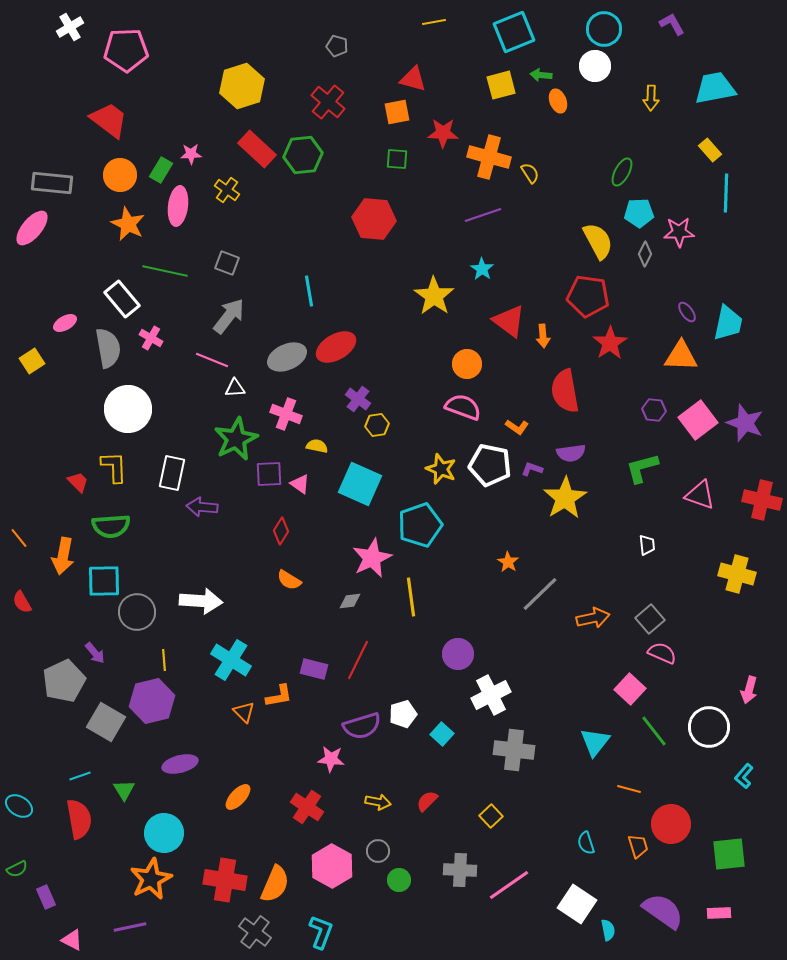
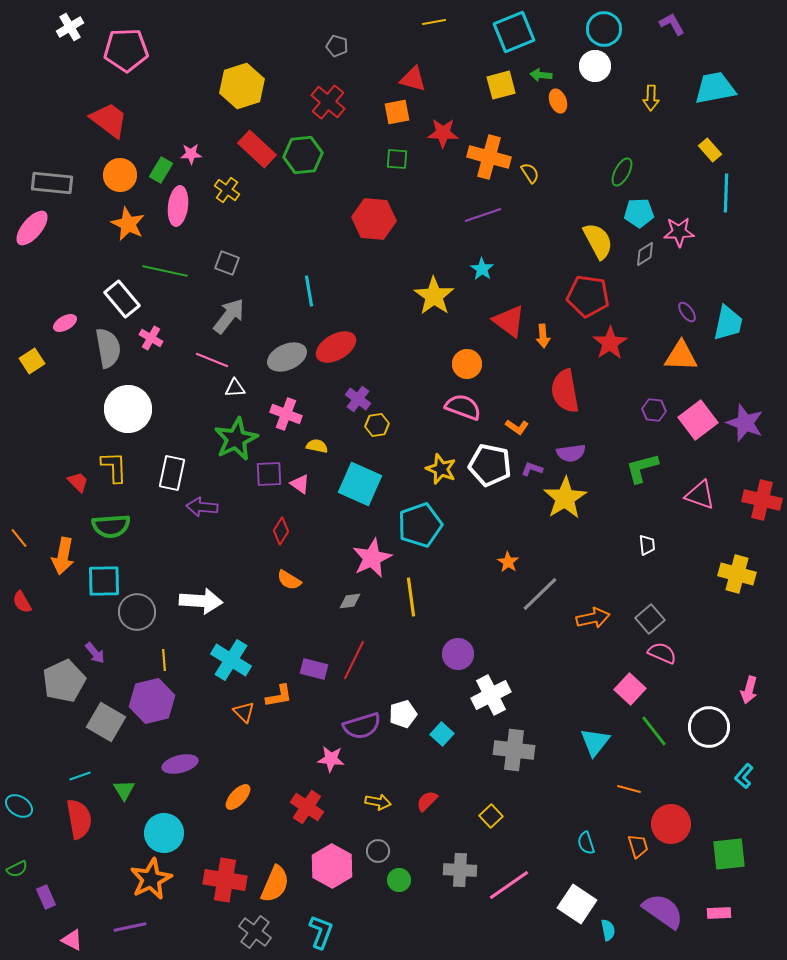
gray diamond at (645, 254): rotated 30 degrees clockwise
red line at (358, 660): moved 4 px left
